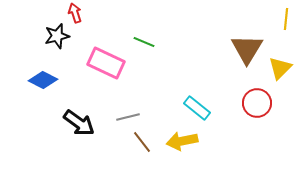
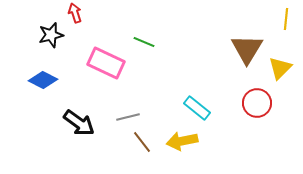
black star: moved 6 px left, 1 px up
